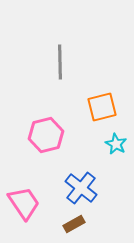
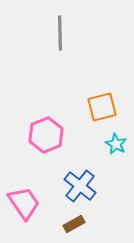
gray line: moved 29 px up
pink hexagon: rotated 8 degrees counterclockwise
blue cross: moved 1 px left, 2 px up
